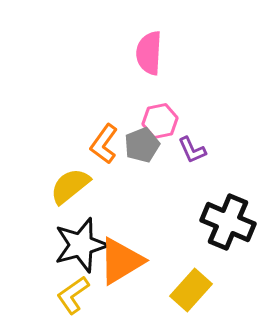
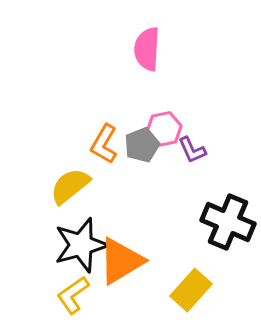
pink semicircle: moved 2 px left, 4 px up
pink hexagon: moved 4 px right, 8 px down
orange L-shape: rotated 6 degrees counterclockwise
